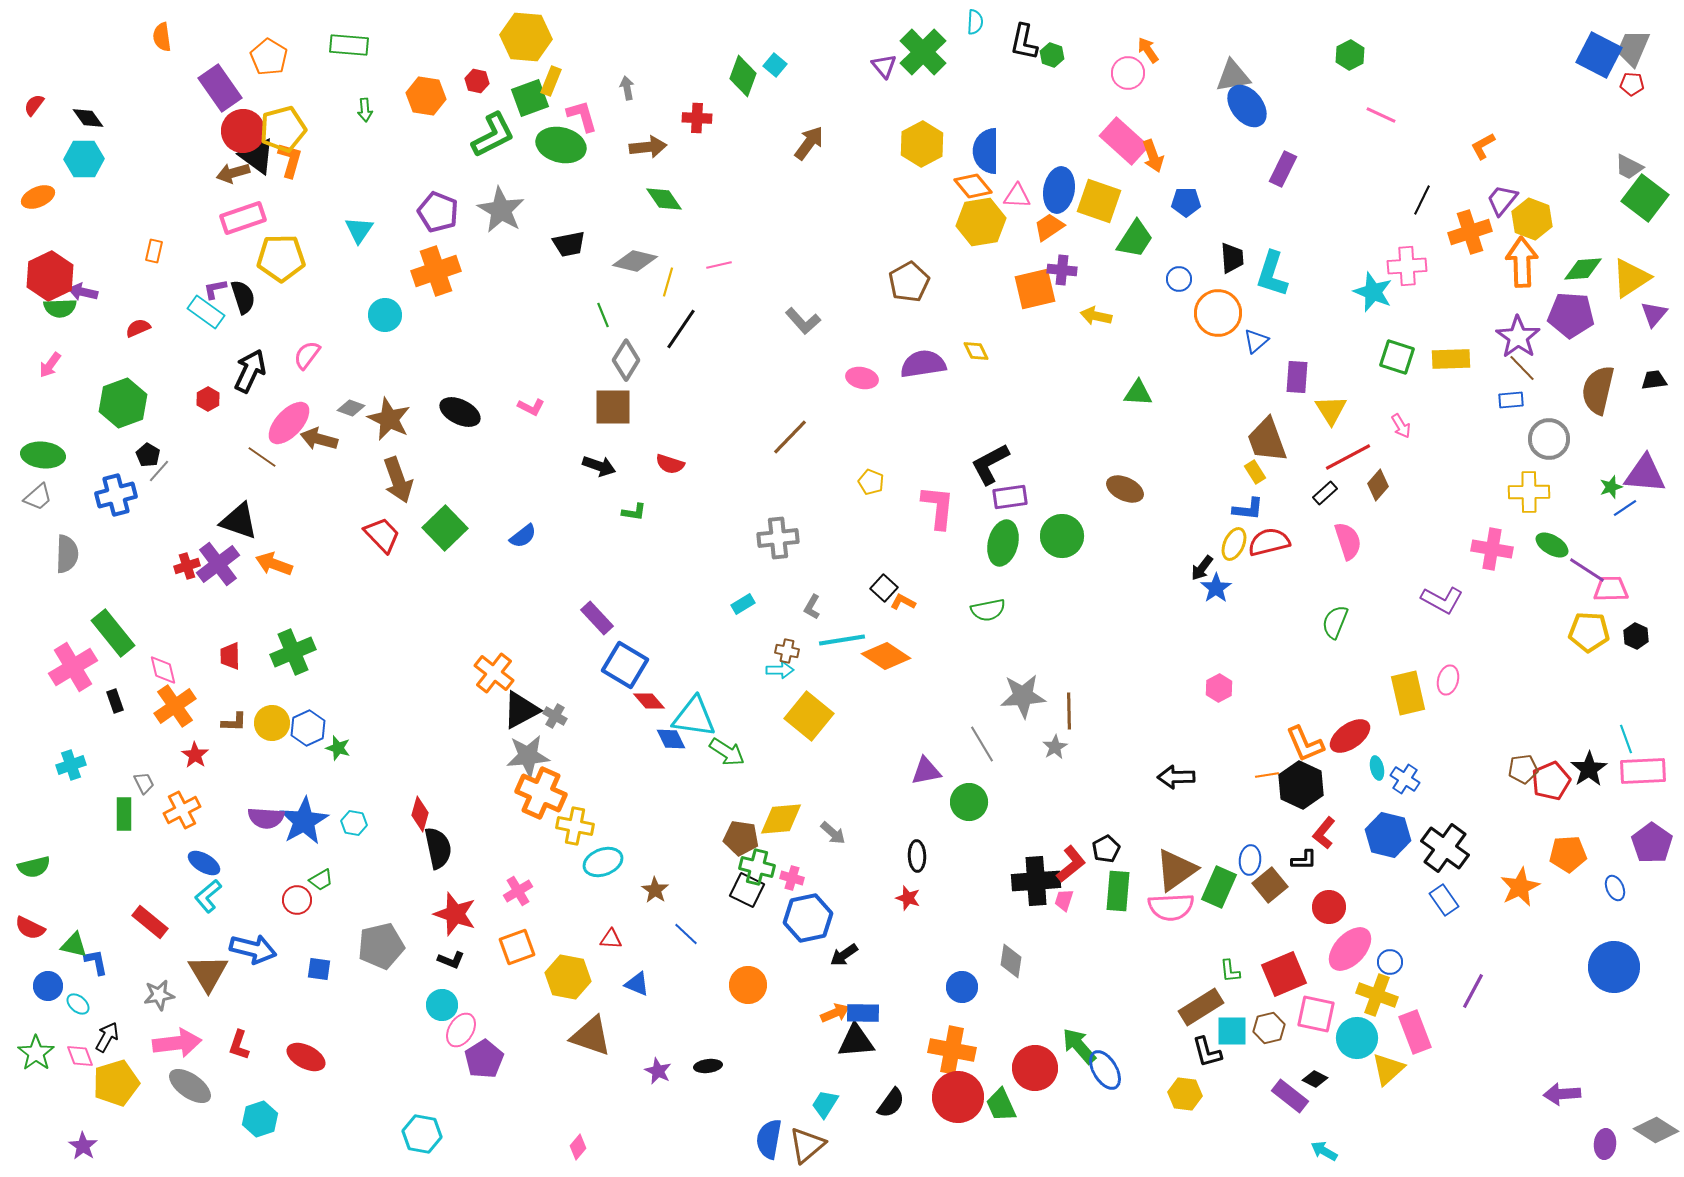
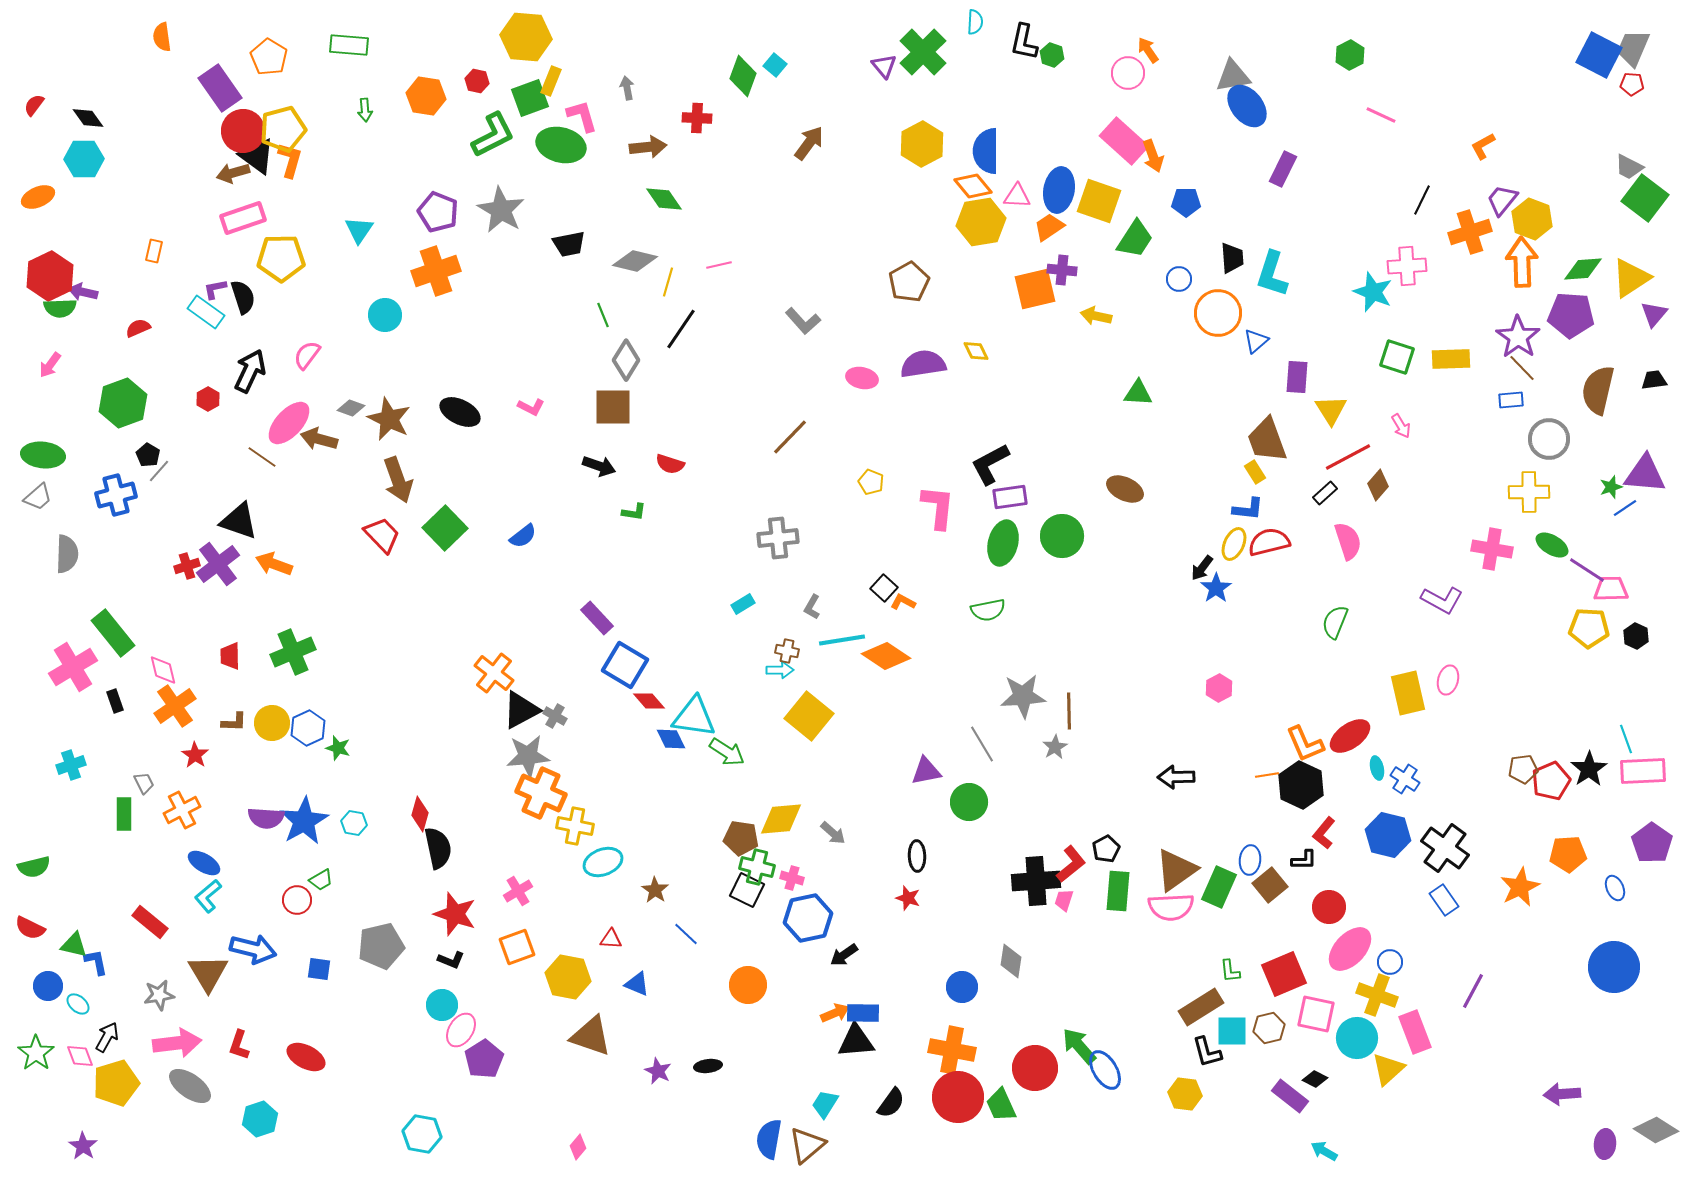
yellow pentagon at (1589, 632): moved 4 px up
